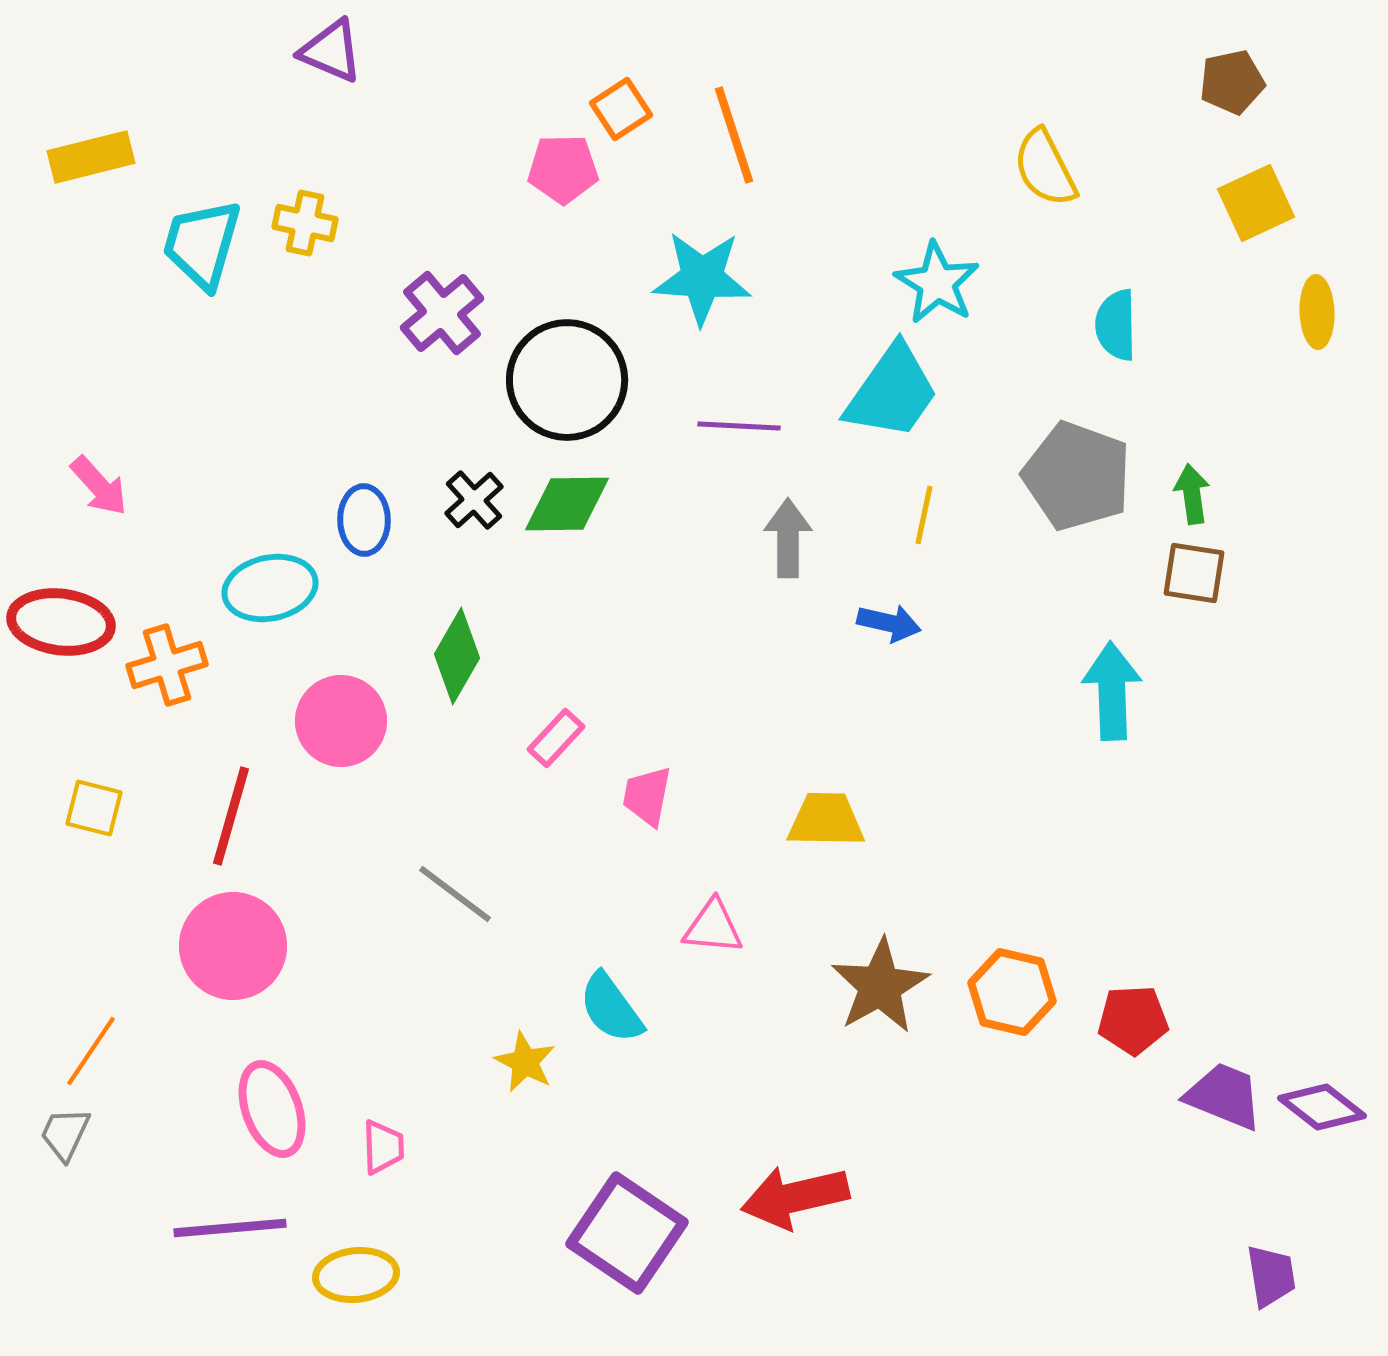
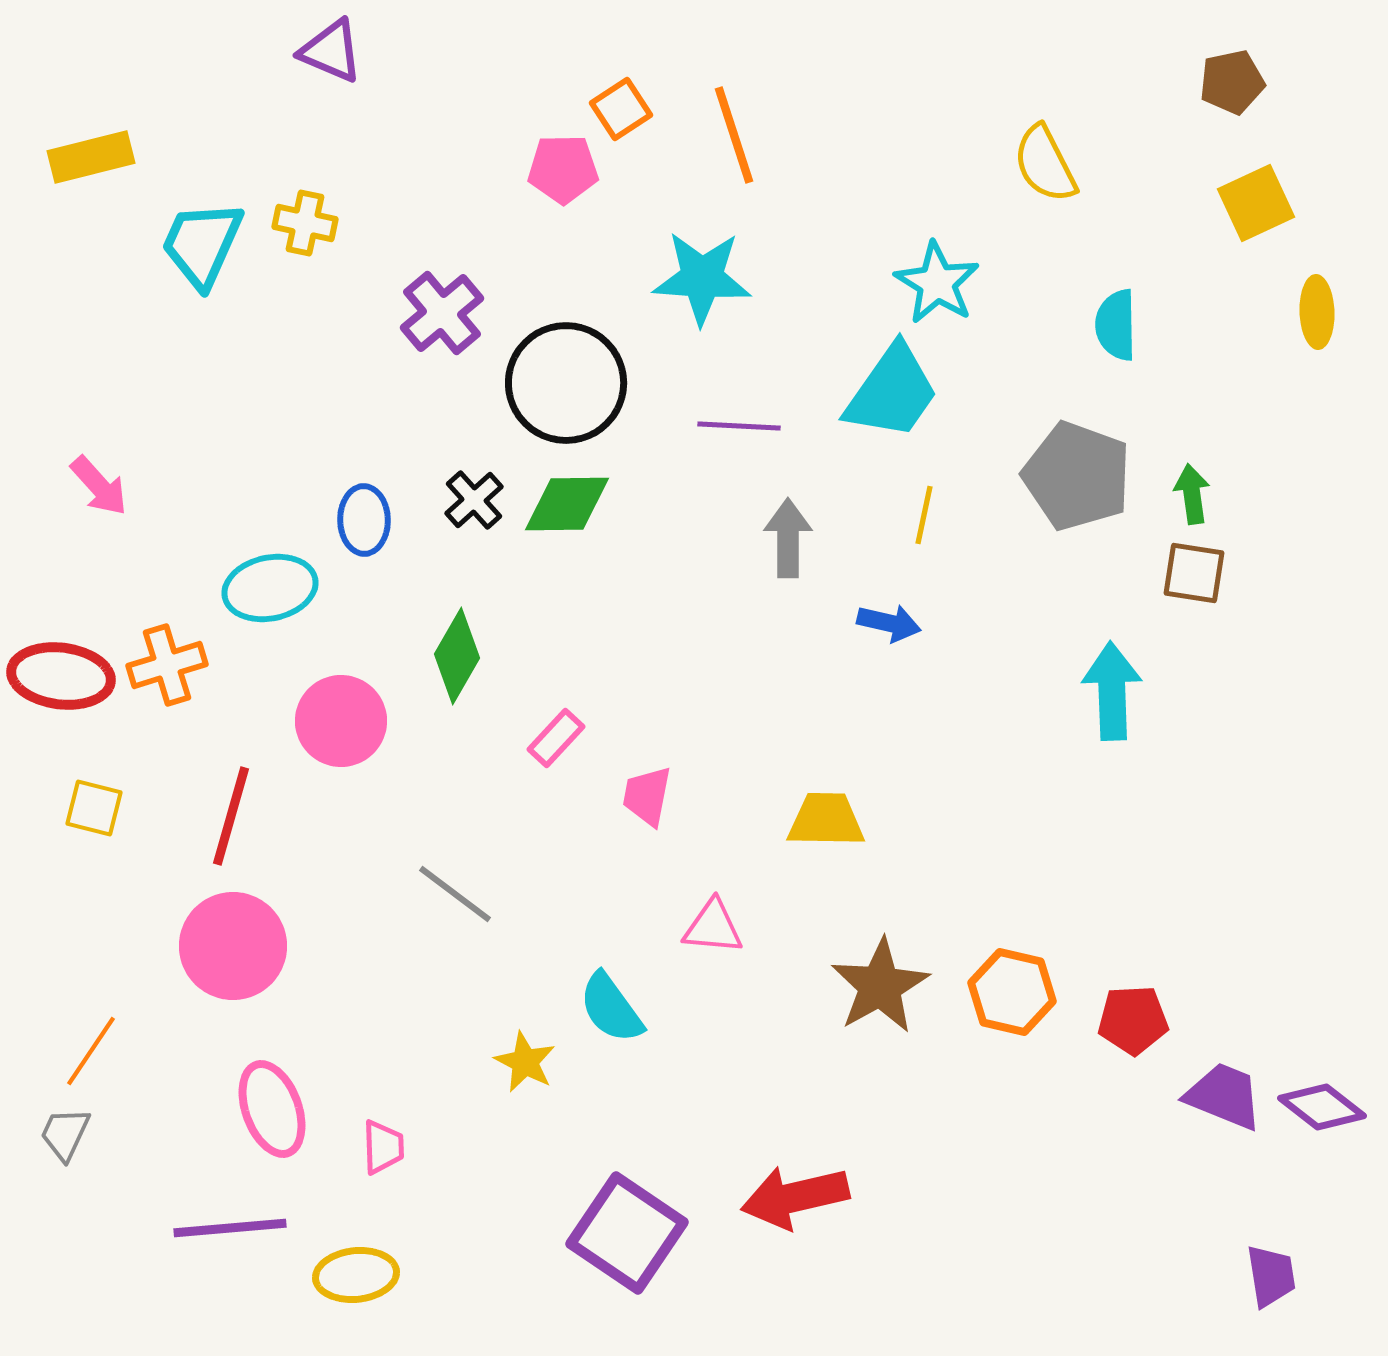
yellow semicircle at (1045, 168): moved 4 px up
cyan trapezoid at (202, 244): rotated 8 degrees clockwise
black circle at (567, 380): moved 1 px left, 3 px down
red ellipse at (61, 622): moved 54 px down
